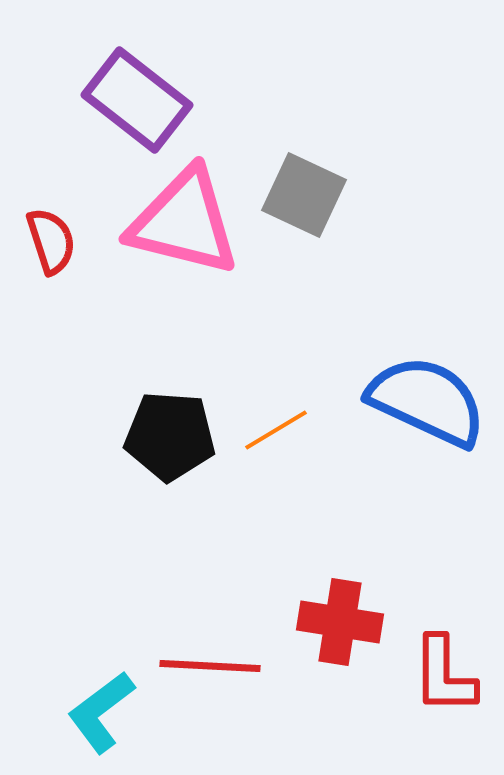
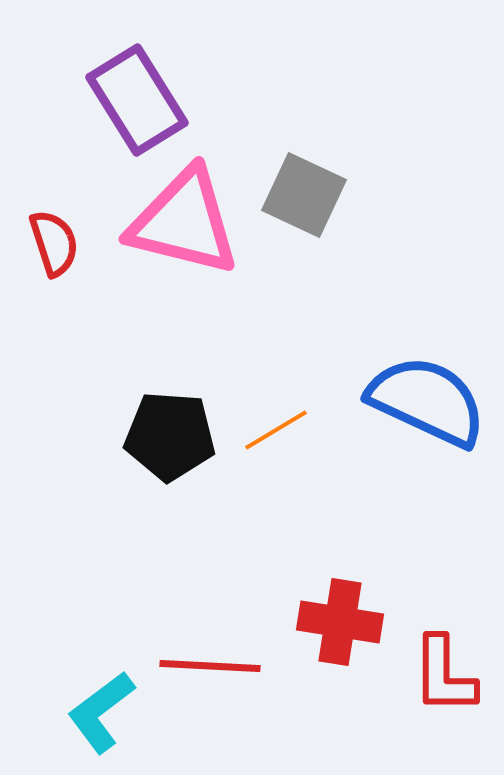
purple rectangle: rotated 20 degrees clockwise
red semicircle: moved 3 px right, 2 px down
